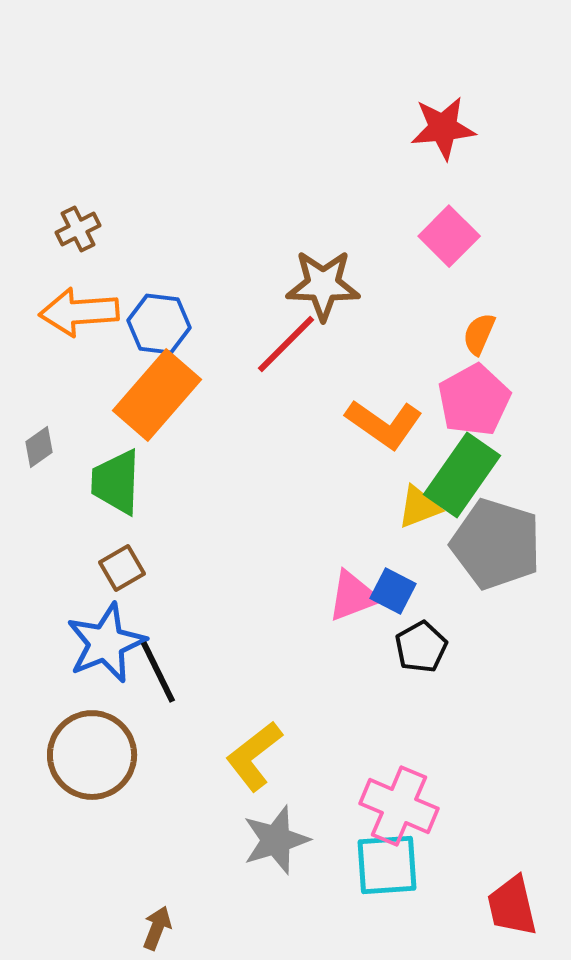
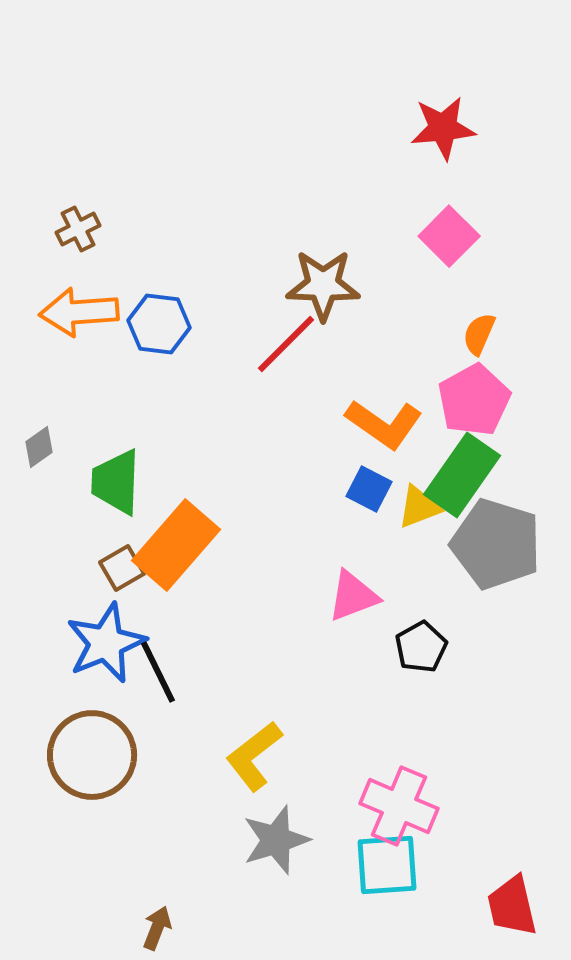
orange rectangle: moved 19 px right, 150 px down
blue square: moved 24 px left, 102 px up
